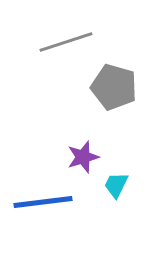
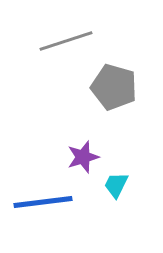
gray line: moved 1 px up
